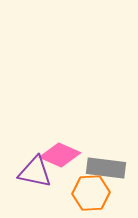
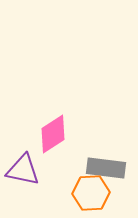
pink diamond: moved 7 px left, 21 px up; rotated 57 degrees counterclockwise
purple triangle: moved 12 px left, 2 px up
